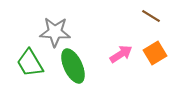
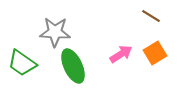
green trapezoid: moved 8 px left; rotated 24 degrees counterclockwise
